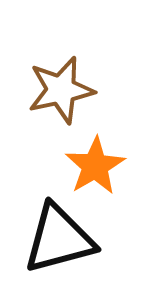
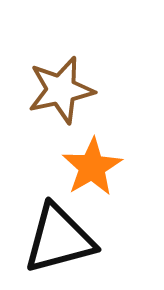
orange star: moved 3 px left, 1 px down
